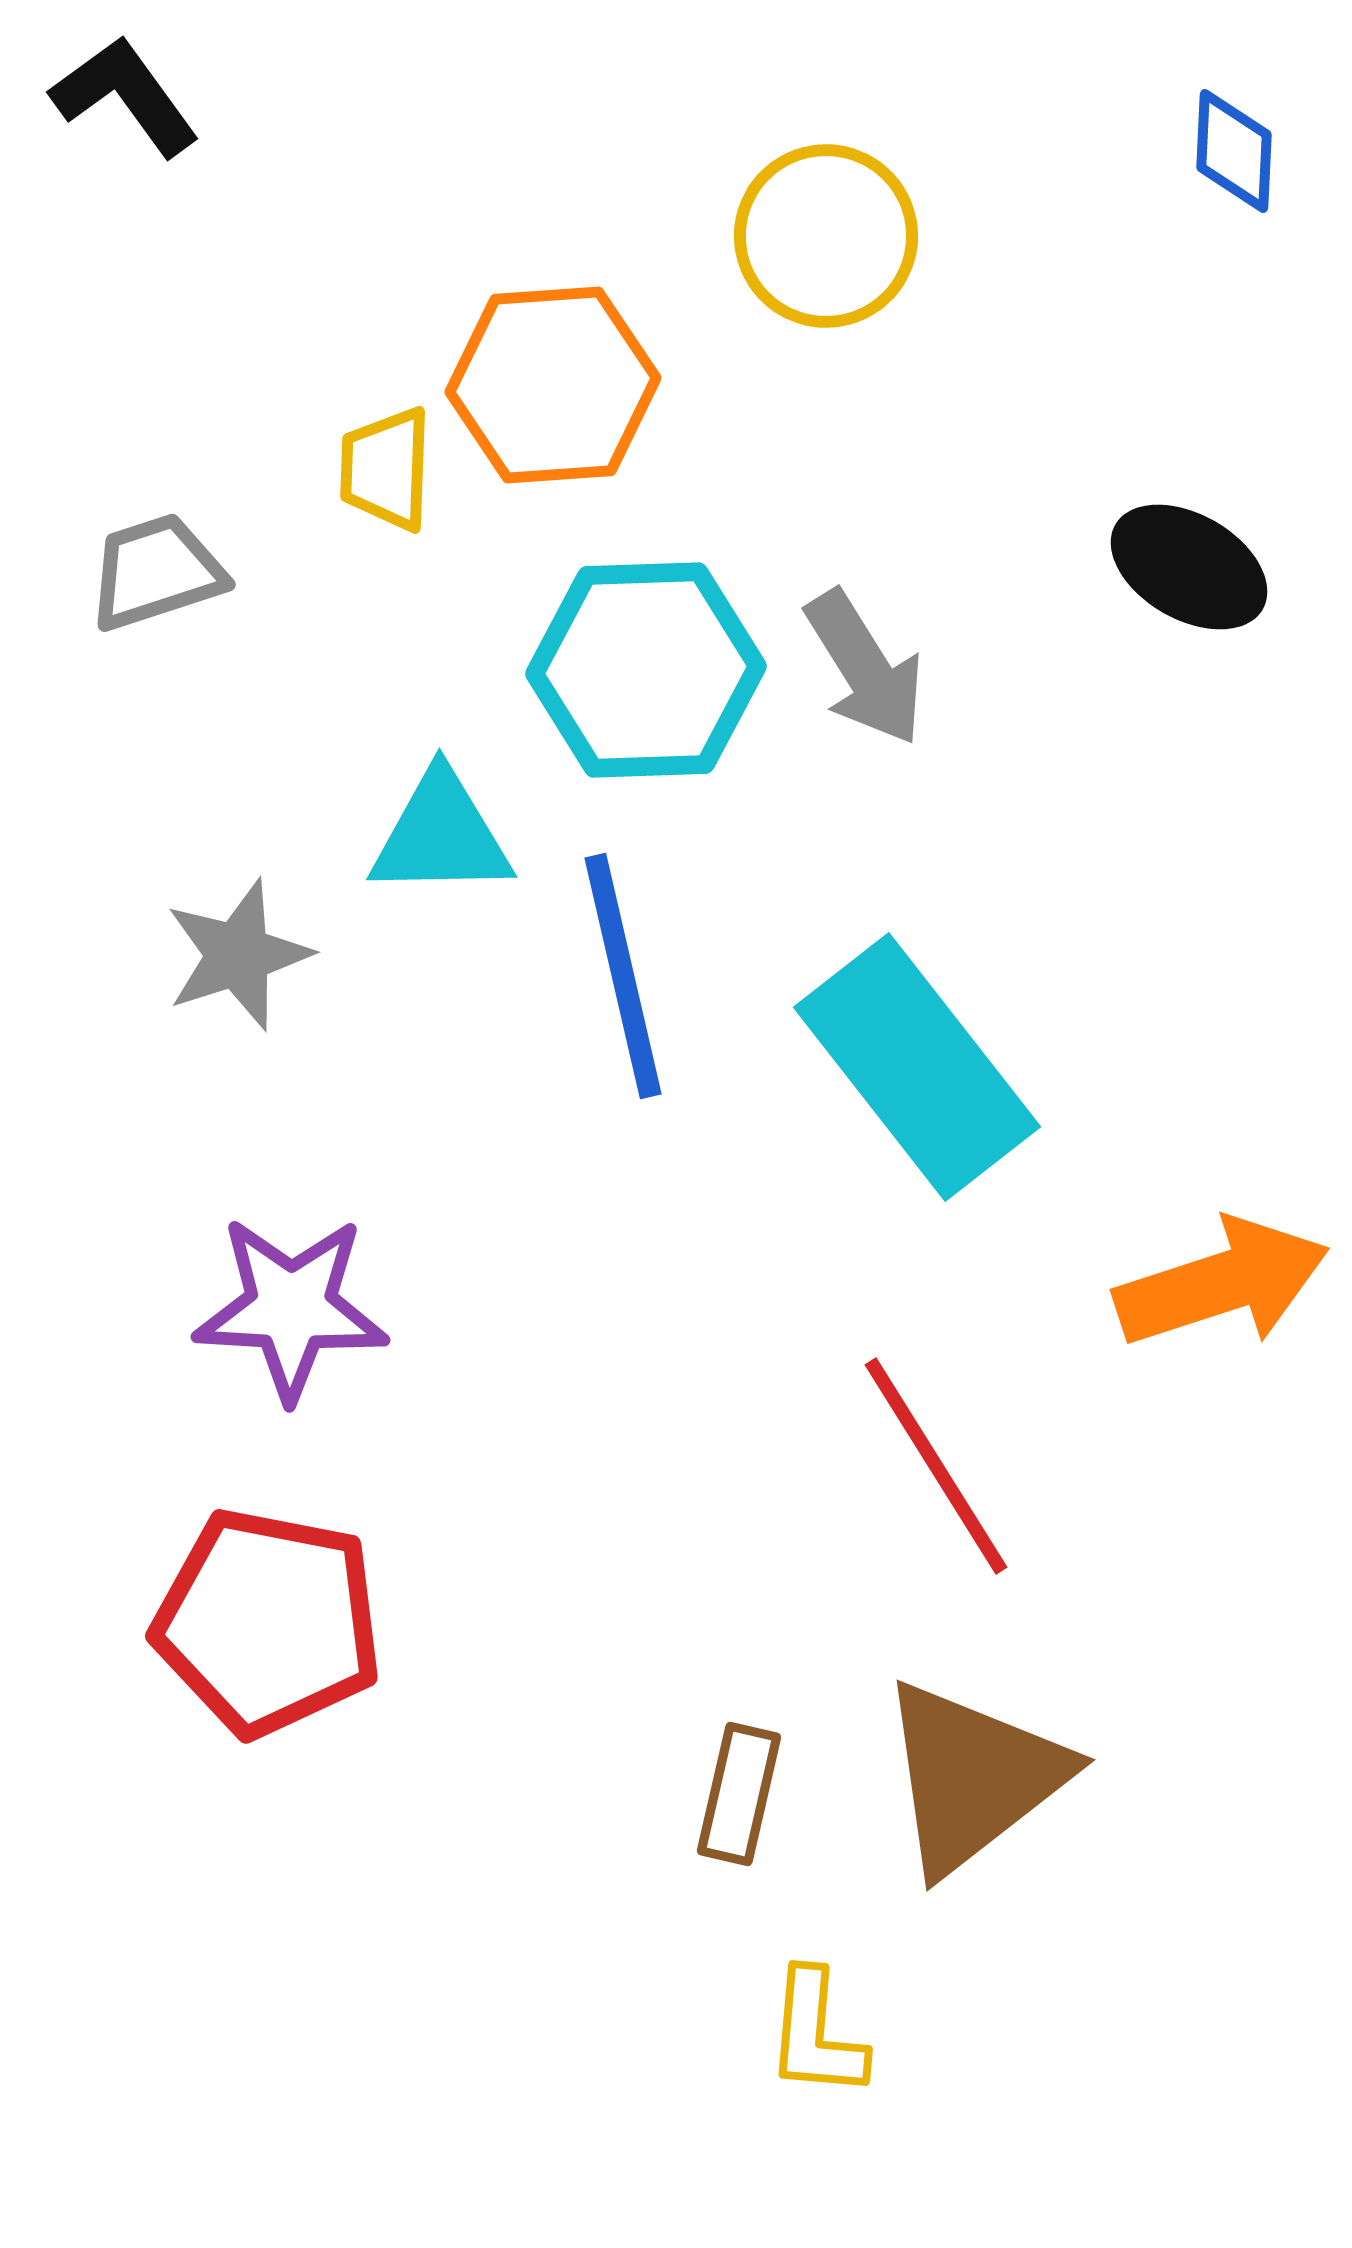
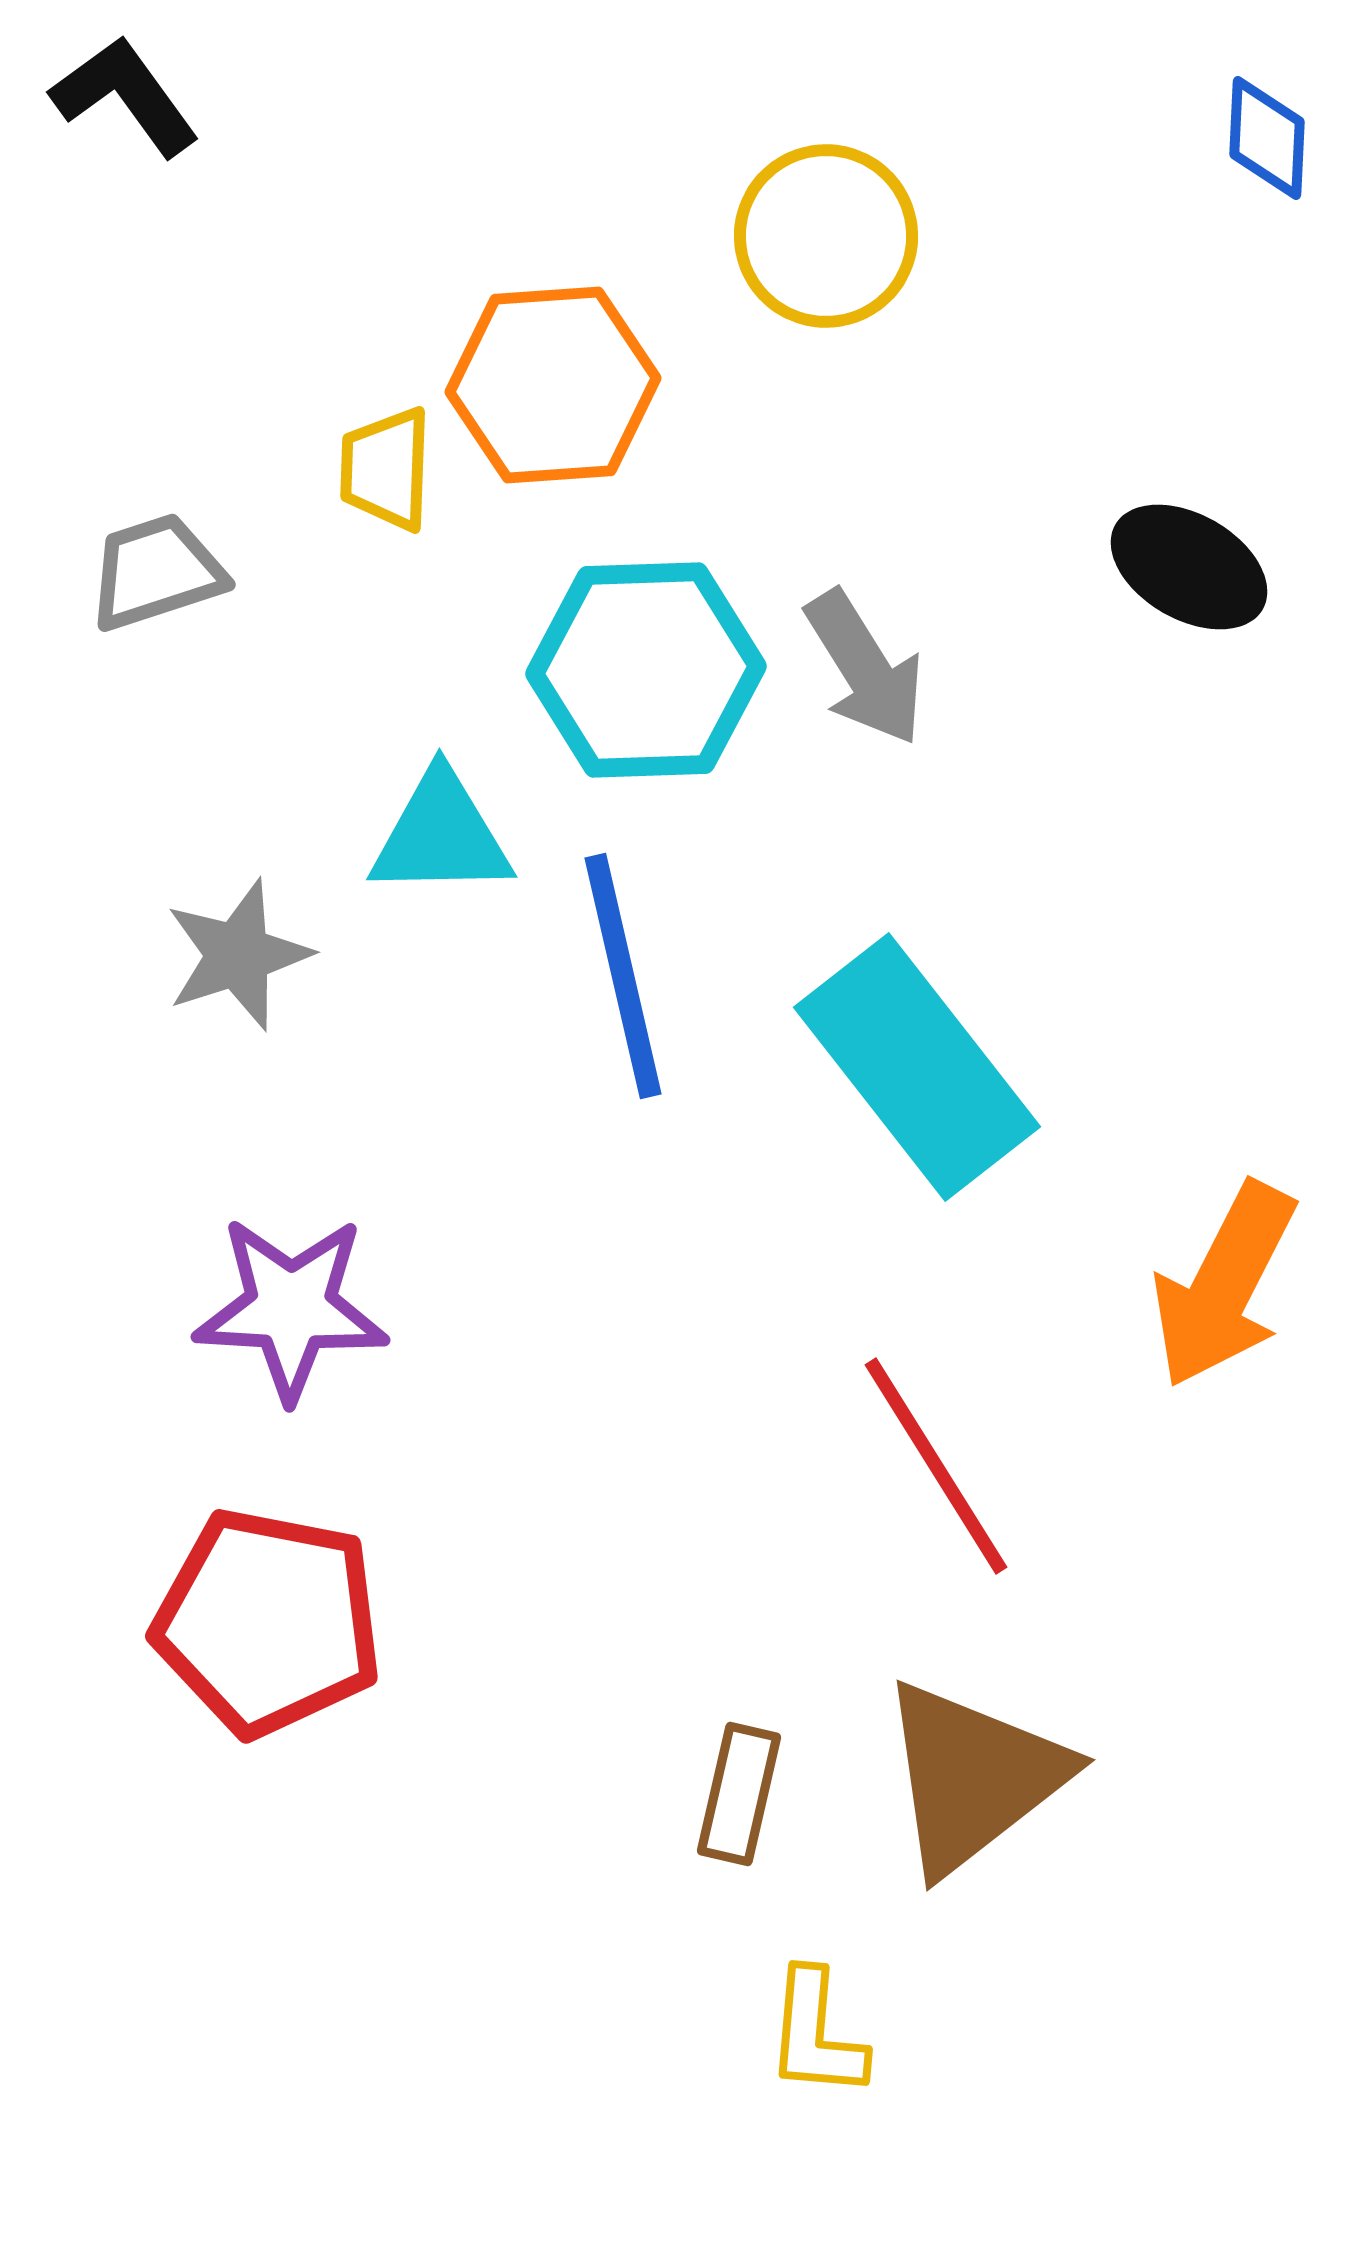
blue diamond: moved 33 px right, 13 px up
orange arrow: moved 2 px right, 2 px down; rotated 135 degrees clockwise
